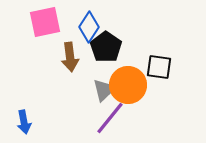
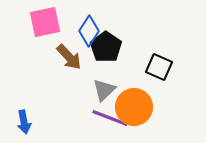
blue diamond: moved 4 px down
brown arrow: moved 1 px left; rotated 36 degrees counterclockwise
black square: rotated 16 degrees clockwise
orange circle: moved 6 px right, 22 px down
purple line: rotated 72 degrees clockwise
